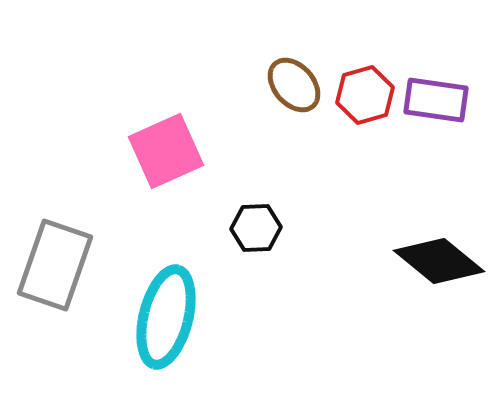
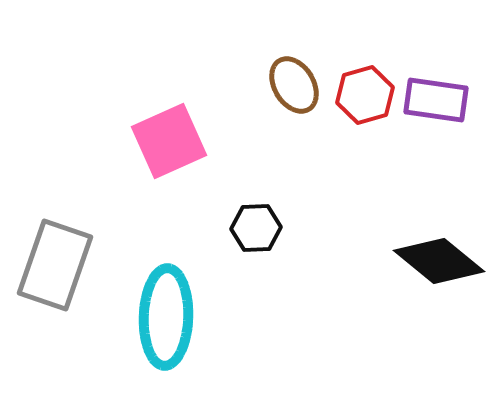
brown ellipse: rotated 10 degrees clockwise
pink square: moved 3 px right, 10 px up
cyan ellipse: rotated 12 degrees counterclockwise
